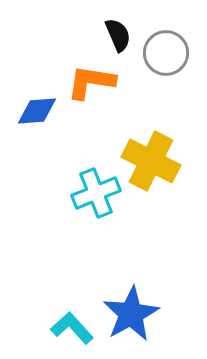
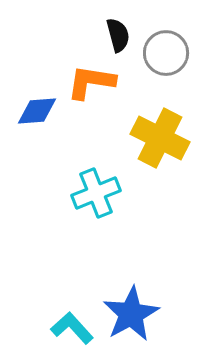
black semicircle: rotated 8 degrees clockwise
yellow cross: moved 9 px right, 23 px up
